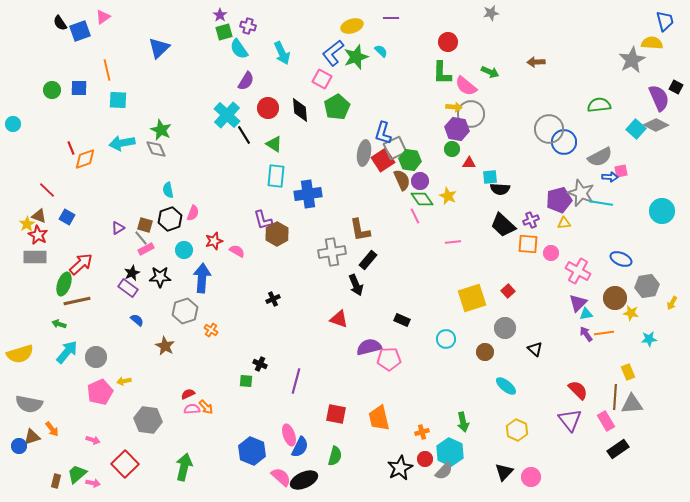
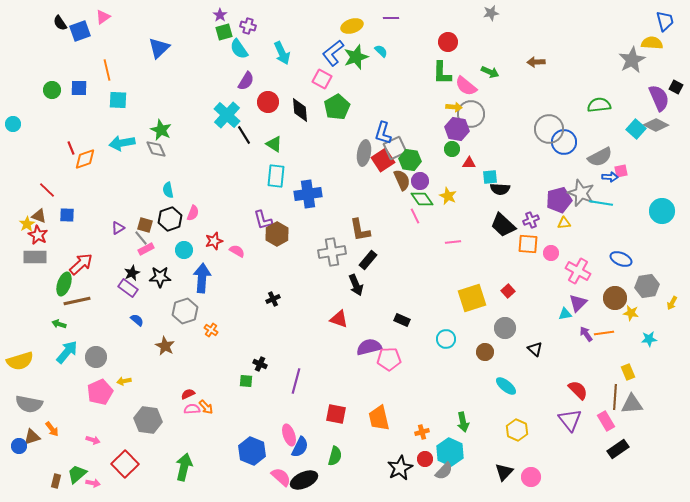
red circle at (268, 108): moved 6 px up
blue square at (67, 217): moved 2 px up; rotated 28 degrees counterclockwise
cyan triangle at (586, 314): moved 21 px left
yellow semicircle at (20, 354): moved 7 px down
